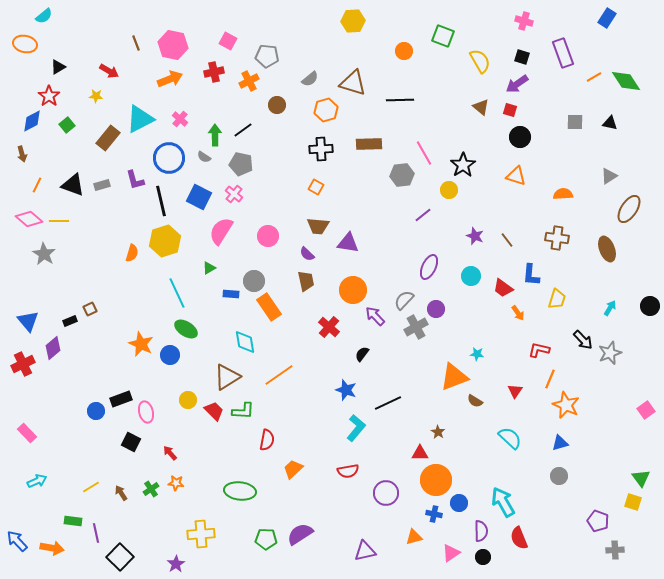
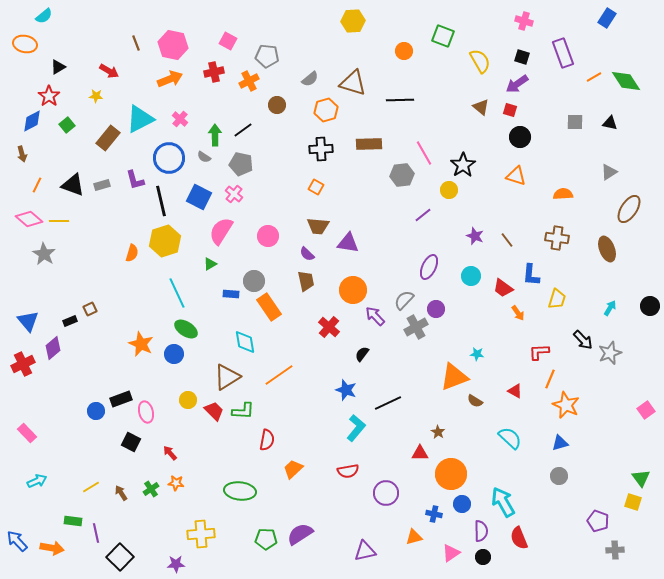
gray triangle at (609, 176): moved 4 px up
green triangle at (209, 268): moved 1 px right, 4 px up
red L-shape at (539, 350): moved 2 px down; rotated 15 degrees counterclockwise
blue circle at (170, 355): moved 4 px right, 1 px up
red triangle at (515, 391): rotated 35 degrees counterclockwise
orange circle at (436, 480): moved 15 px right, 6 px up
blue circle at (459, 503): moved 3 px right, 1 px down
purple star at (176, 564): rotated 30 degrees clockwise
